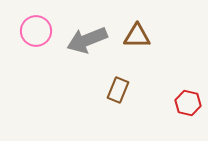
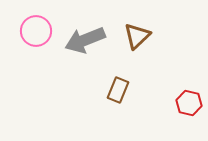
brown triangle: rotated 44 degrees counterclockwise
gray arrow: moved 2 px left
red hexagon: moved 1 px right
